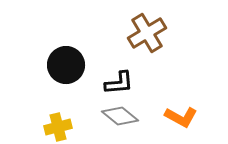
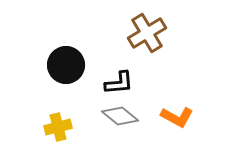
orange L-shape: moved 4 px left
